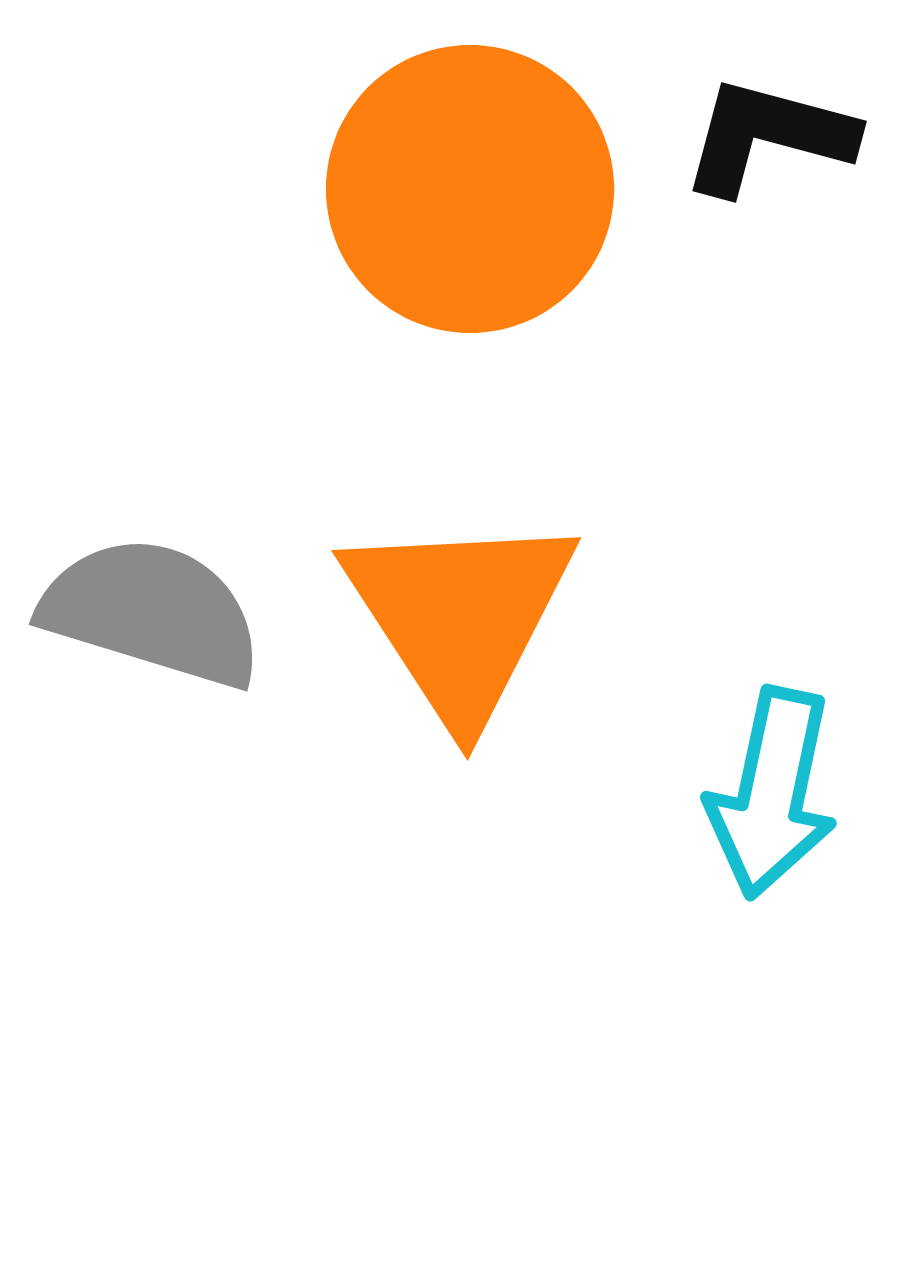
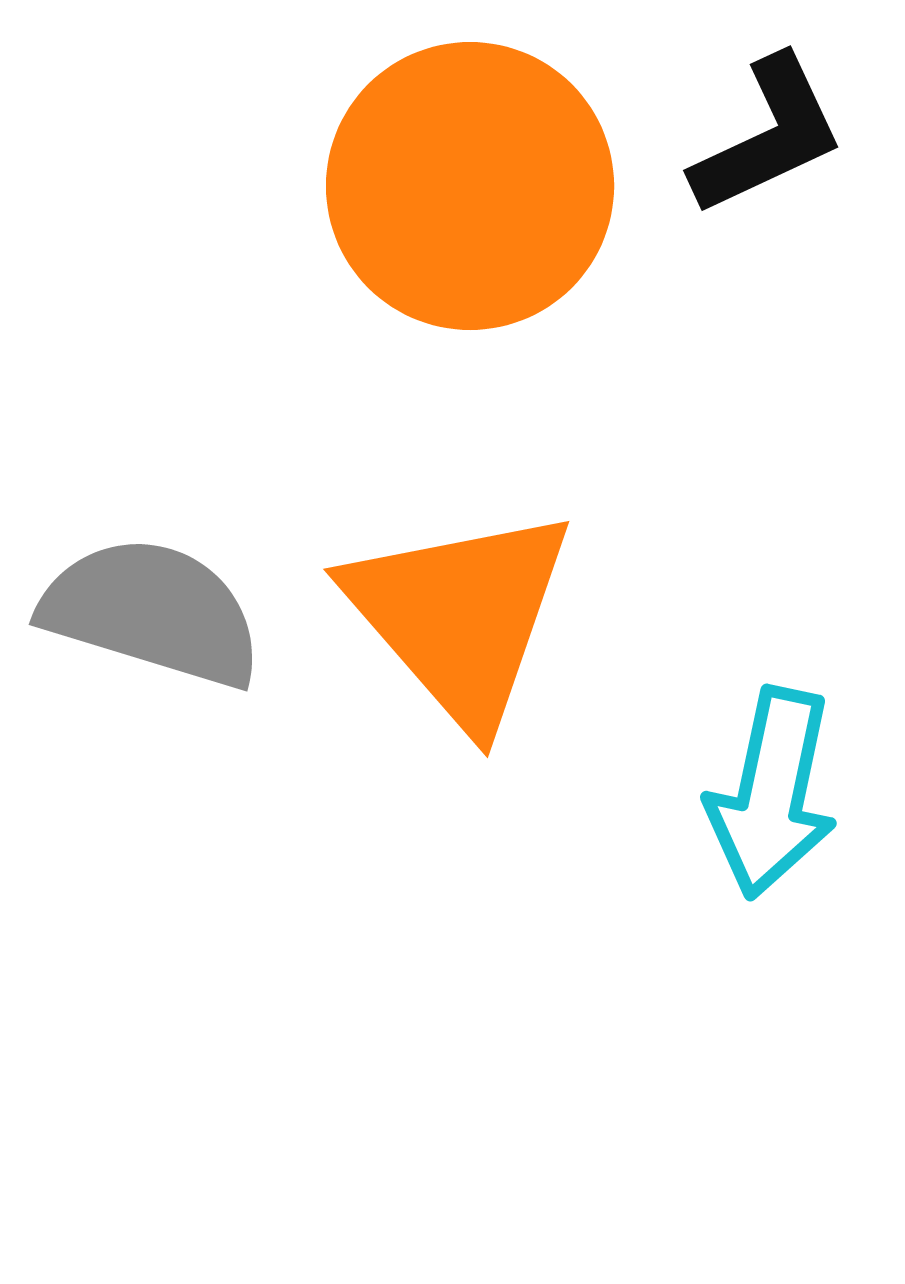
black L-shape: rotated 140 degrees clockwise
orange circle: moved 3 px up
orange triangle: rotated 8 degrees counterclockwise
